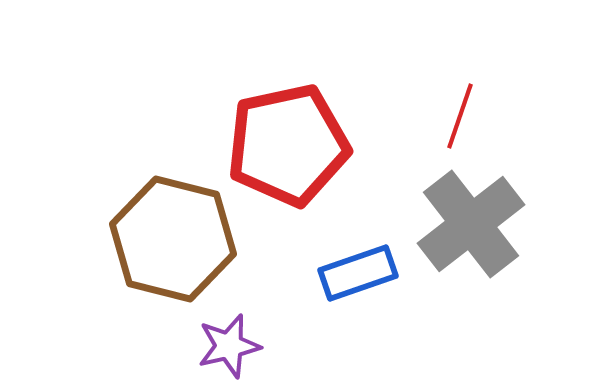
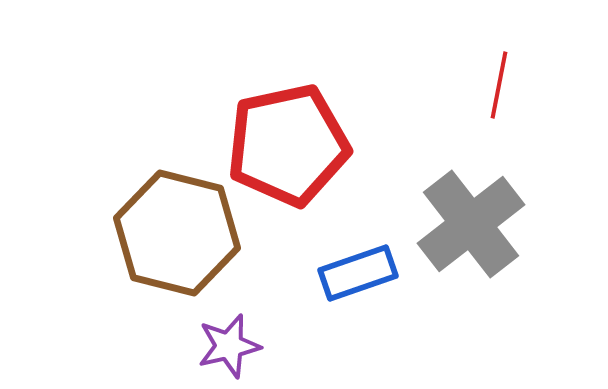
red line: moved 39 px right, 31 px up; rotated 8 degrees counterclockwise
brown hexagon: moved 4 px right, 6 px up
